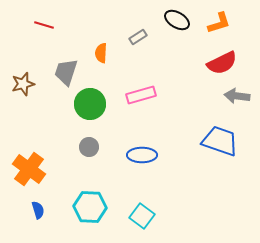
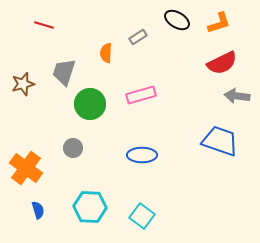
orange semicircle: moved 5 px right
gray trapezoid: moved 2 px left
gray circle: moved 16 px left, 1 px down
orange cross: moved 3 px left, 1 px up
